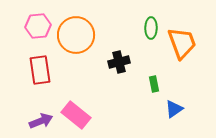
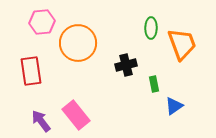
pink hexagon: moved 4 px right, 4 px up
orange circle: moved 2 px right, 8 px down
orange trapezoid: moved 1 px down
black cross: moved 7 px right, 3 px down
red rectangle: moved 9 px left, 1 px down
blue triangle: moved 3 px up
pink rectangle: rotated 12 degrees clockwise
purple arrow: rotated 105 degrees counterclockwise
